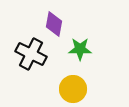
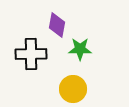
purple diamond: moved 3 px right, 1 px down
black cross: rotated 28 degrees counterclockwise
